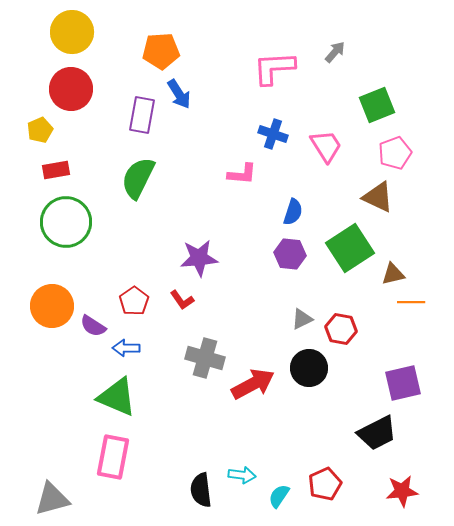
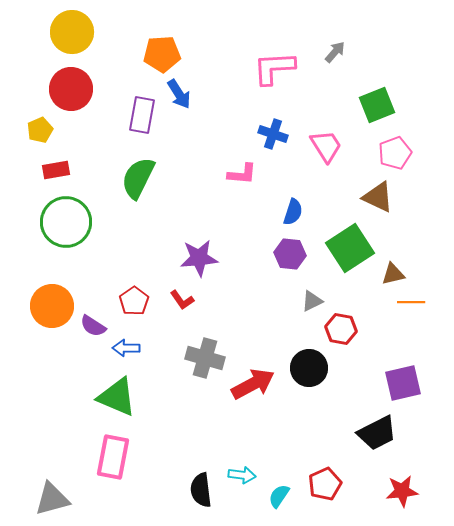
orange pentagon at (161, 51): moved 1 px right, 3 px down
gray triangle at (302, 319): moved 10 px right, 18 px up
